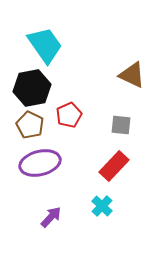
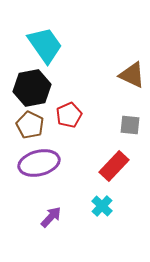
gray square: moved 9 px right
purple ellipse: moved 1 px left
